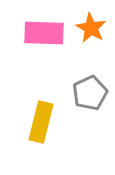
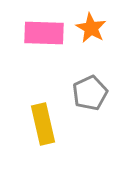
yellow rectangle: moved 2 px right, 2 px down; rotated 27 degrees counterclockwise
